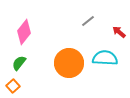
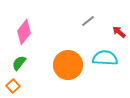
orange circle: moved 1 px left, 2 px down
